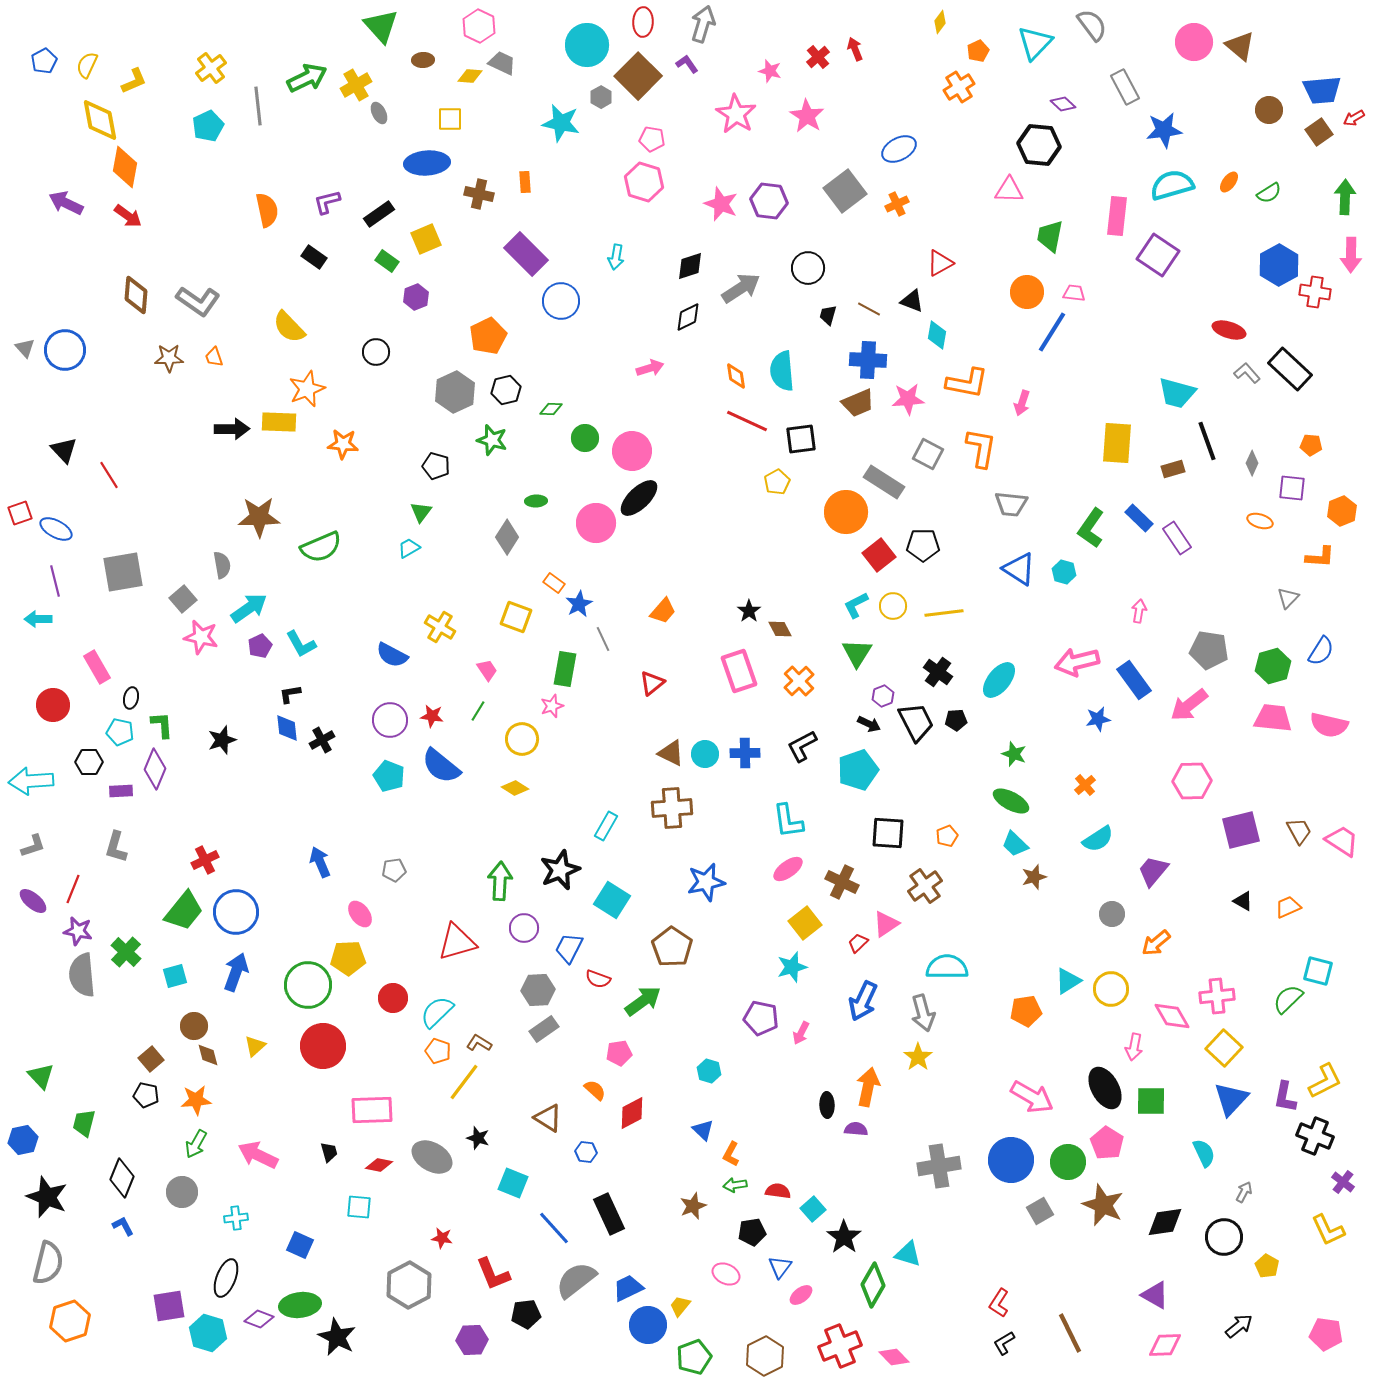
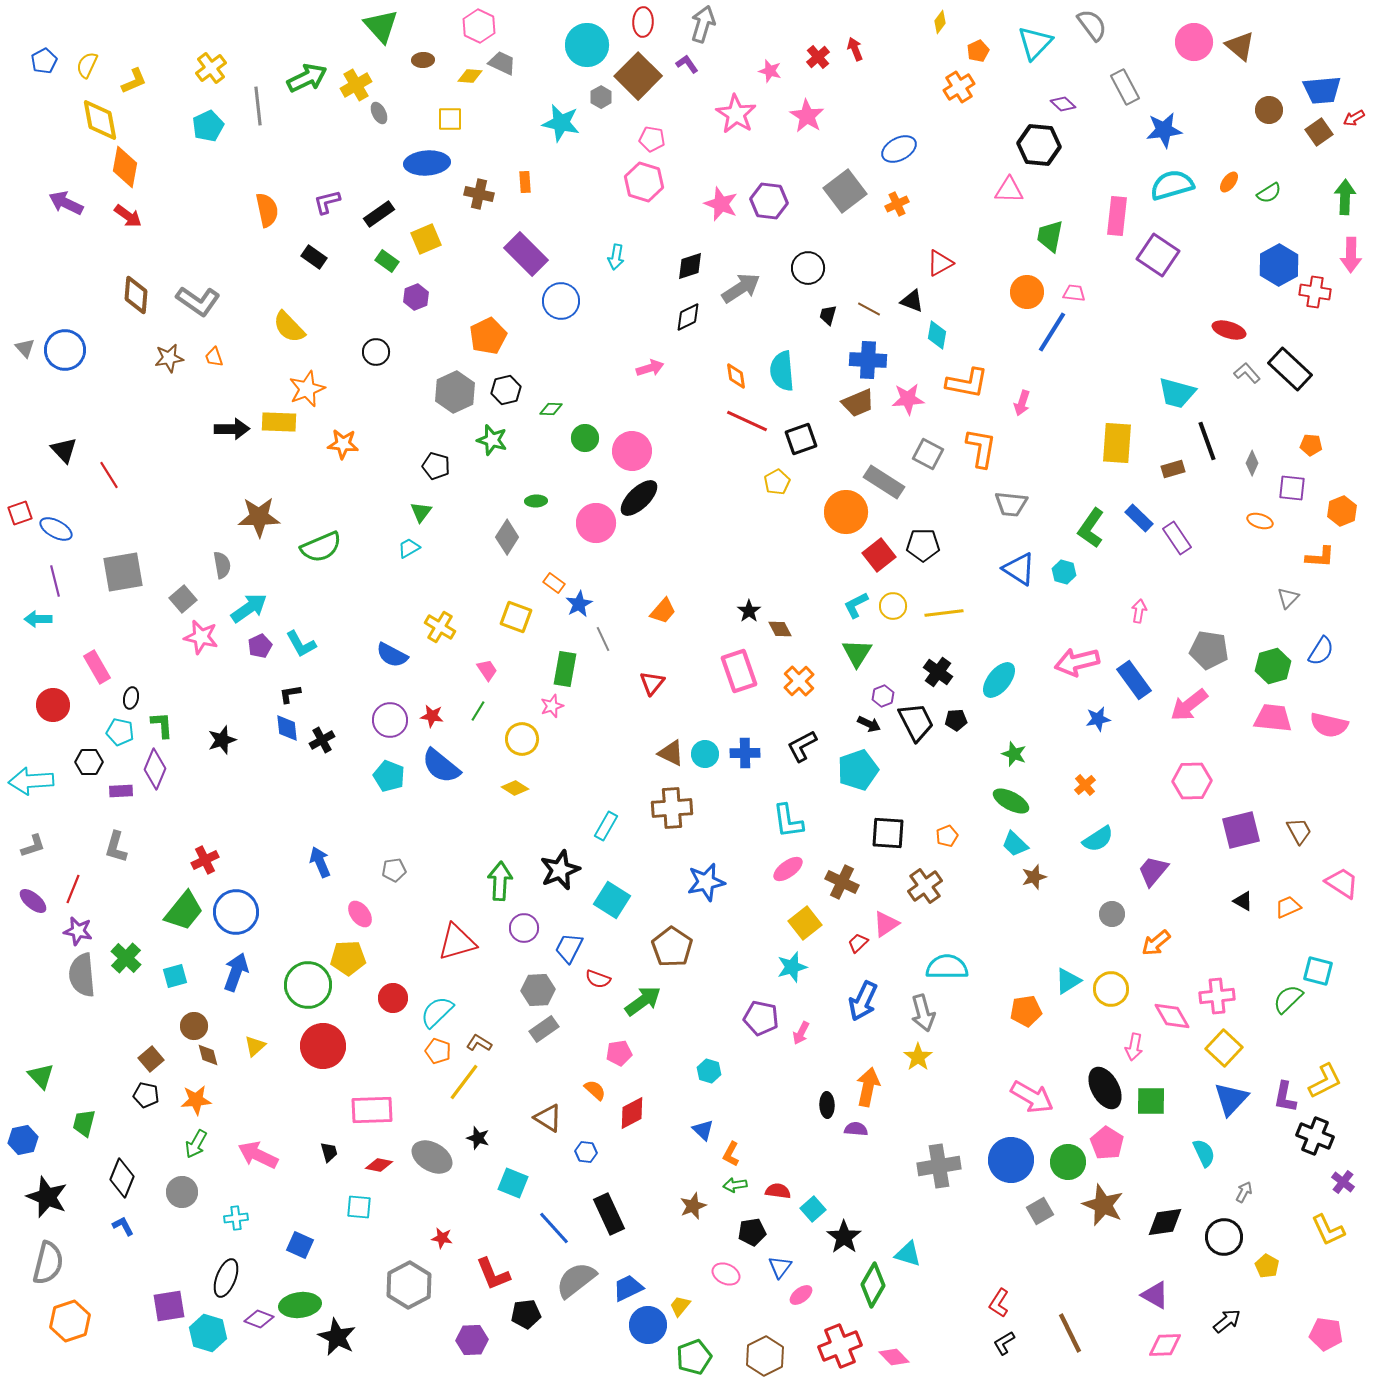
brown star at (169, 358): rotated 8 degrees counterclockwise
black square at (801, 439): rotated 12 degrees counterclockwise
red triangle at (652, 683): rotated 12 degrees counterclockwise
pink trapezoid at (1342, 841): moved 42 px down
green cross at (126, 952): moved 6 px down
black arrow at (1239, 1326): moved 12 px left, 5 px up
